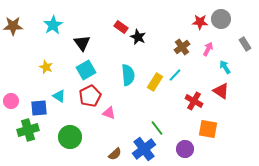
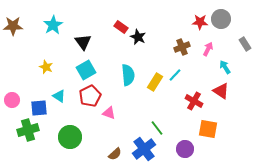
black triangle: moved 1 px right, 1 px up
brown cross: rotated 14 degrees clockwise
pink circle: moved 1 px right, 1 px up
